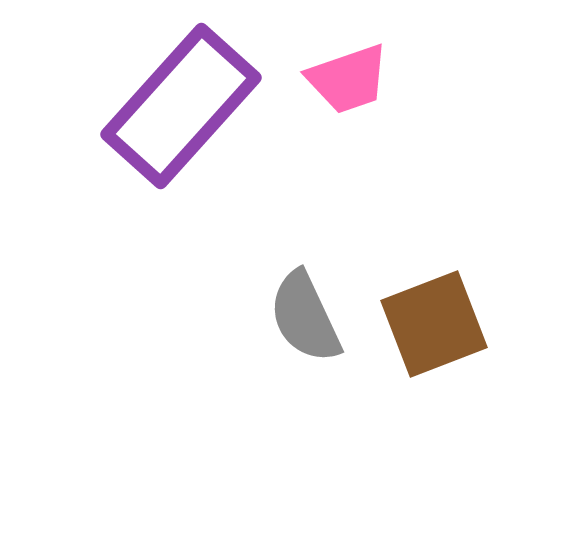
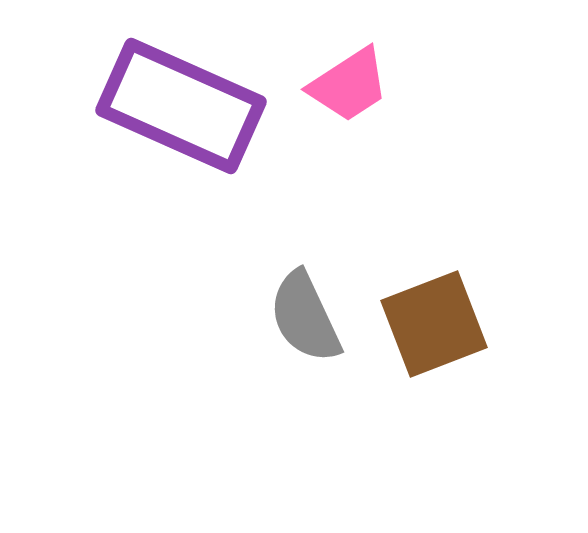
pink trapezoid: moved 1 px right, 6 px down; rotated 14 degrees counterclockwise
purple rectangle: rotated 72 degrees clockwise
